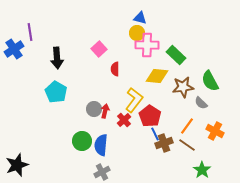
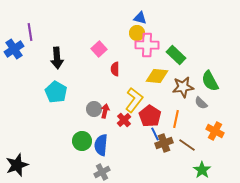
orange line: moved 11 px left, 7 px up; rotated 24 degrees counterclockwise
